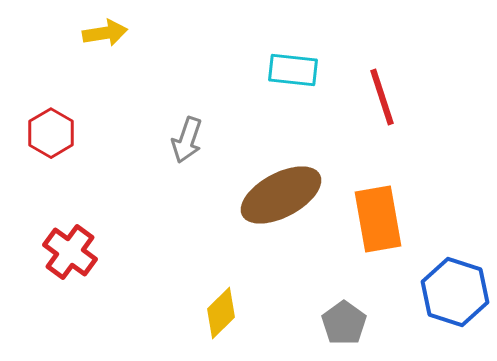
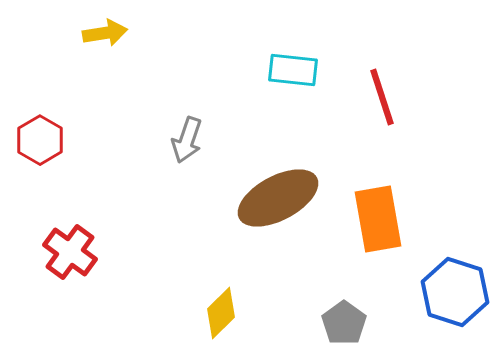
red hexagon: moved 11 px left, 7 px down
brown ellipse: moved 3 px left, 3 px down
